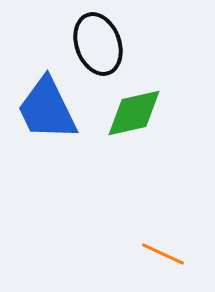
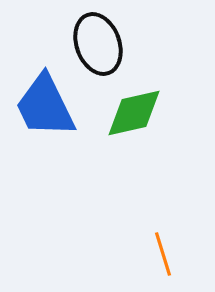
blue trapezoid: moved 2 px left, 3 px up
orange line: rotated 48 degrees clockwise
